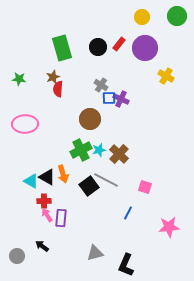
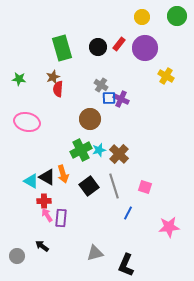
pink ellipse: moved 2 px right, 2 px up; rotated 15 degrees clockwise
gray line: moved 8 px right, 6 px down; rotated 45 degrees clockwise
